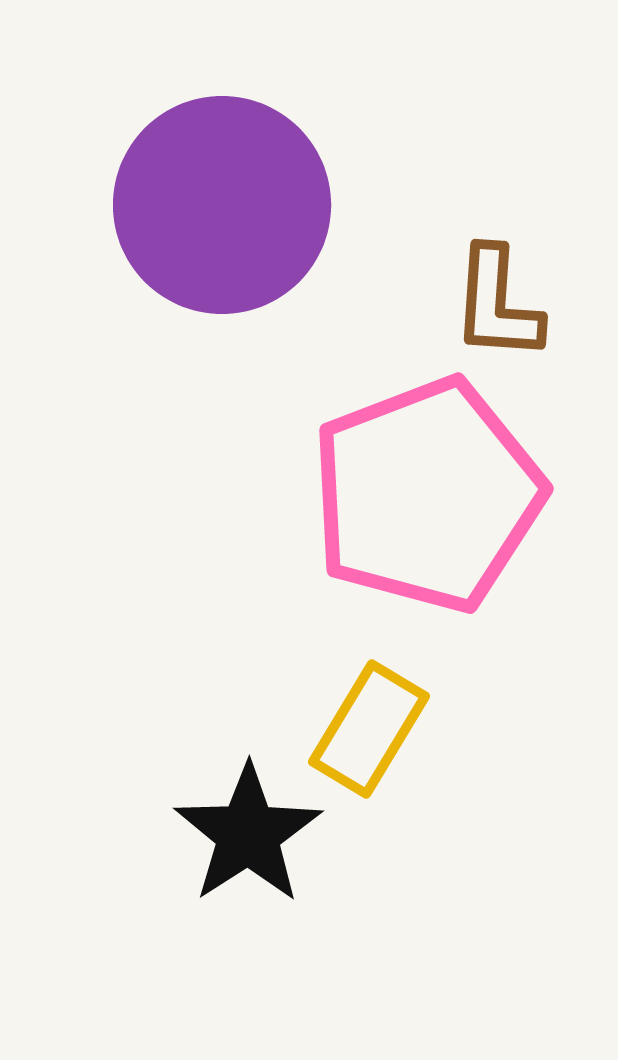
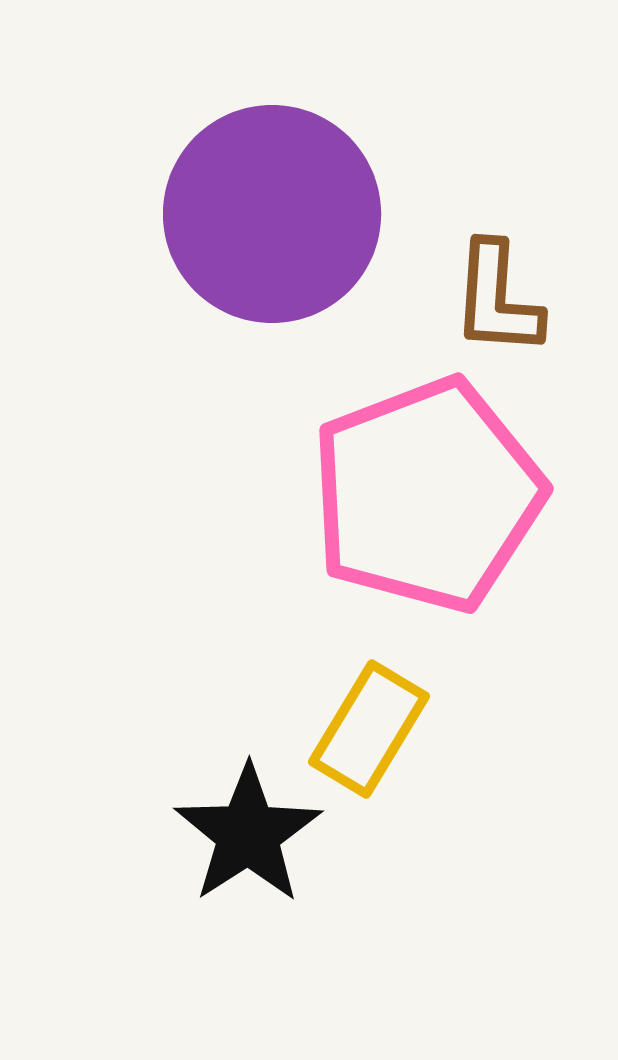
purple circle: moved 50 px right, 9 px down
brown L-shape: moved 5 px up
